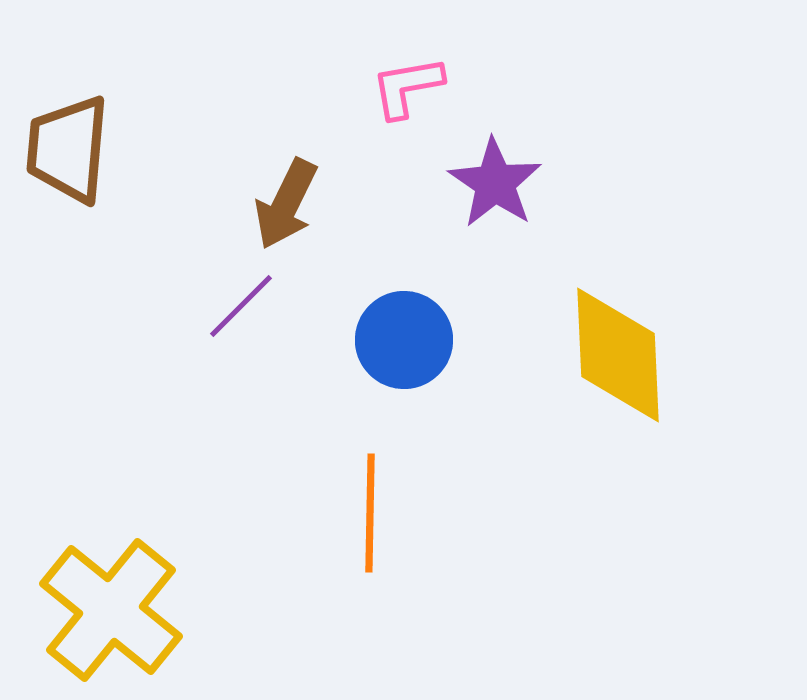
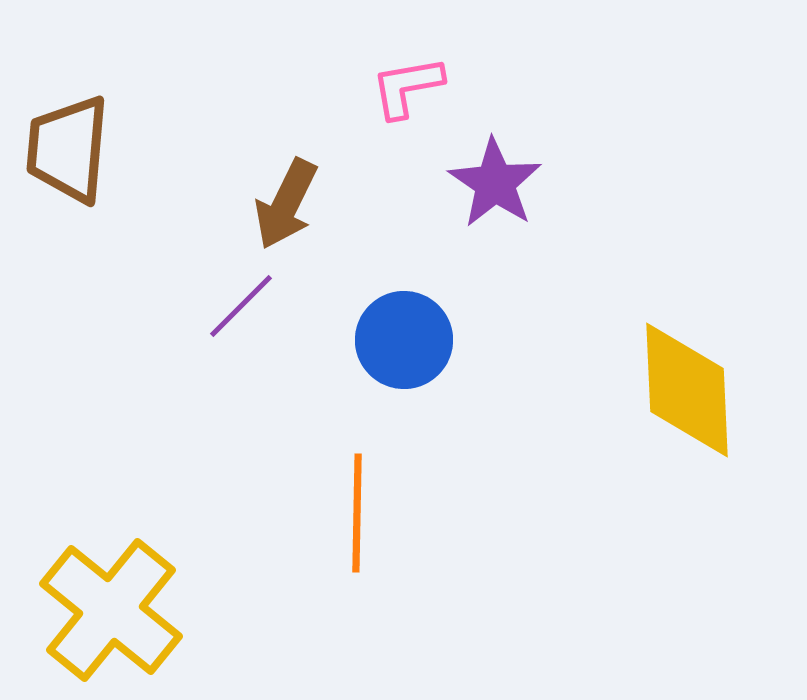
yellow diamond: moved 69 px right, 35 px down
orange line: moved 13 px left
